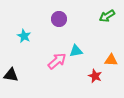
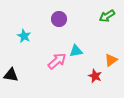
orange triangle: rotated 40 degrees counterclockwise
